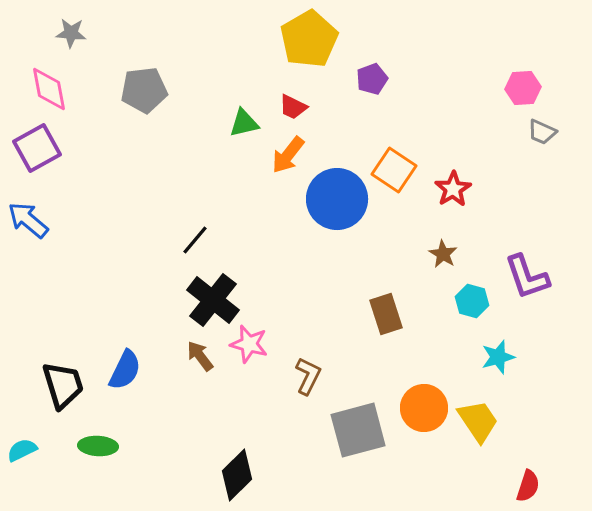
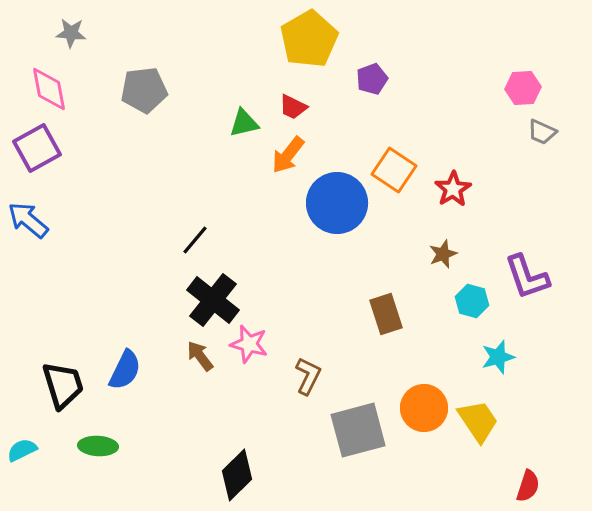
blue circle: moved 4 px down
brown star: rotated 20 degrees clockwise
